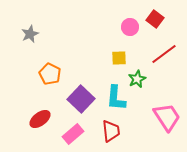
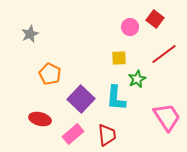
red ellipse: rotated 50 degrees clockwise
red trapezoid: moved 4 px left, 4 px down
